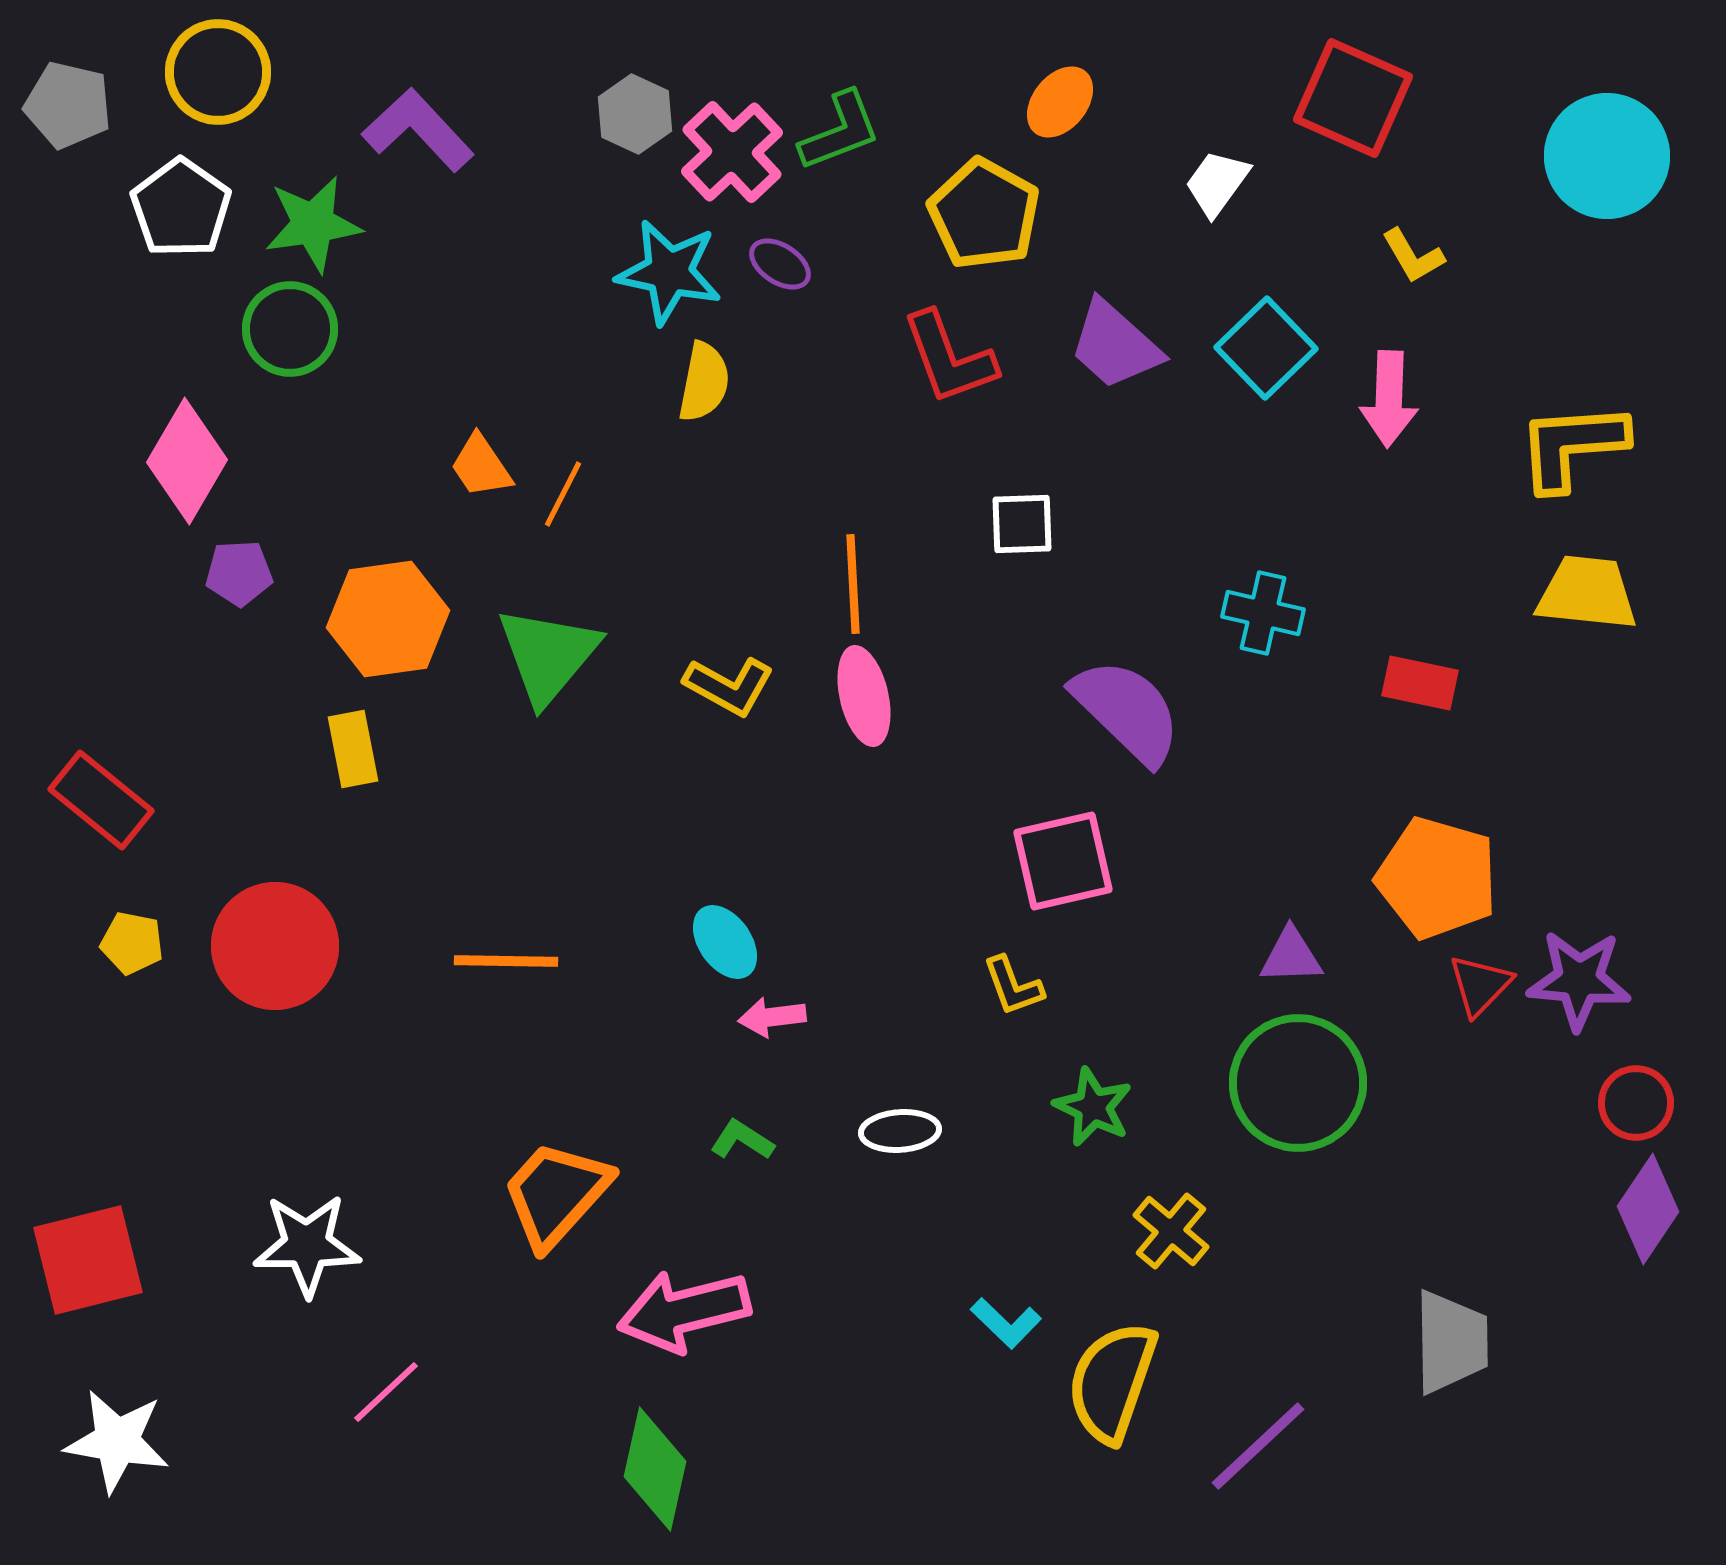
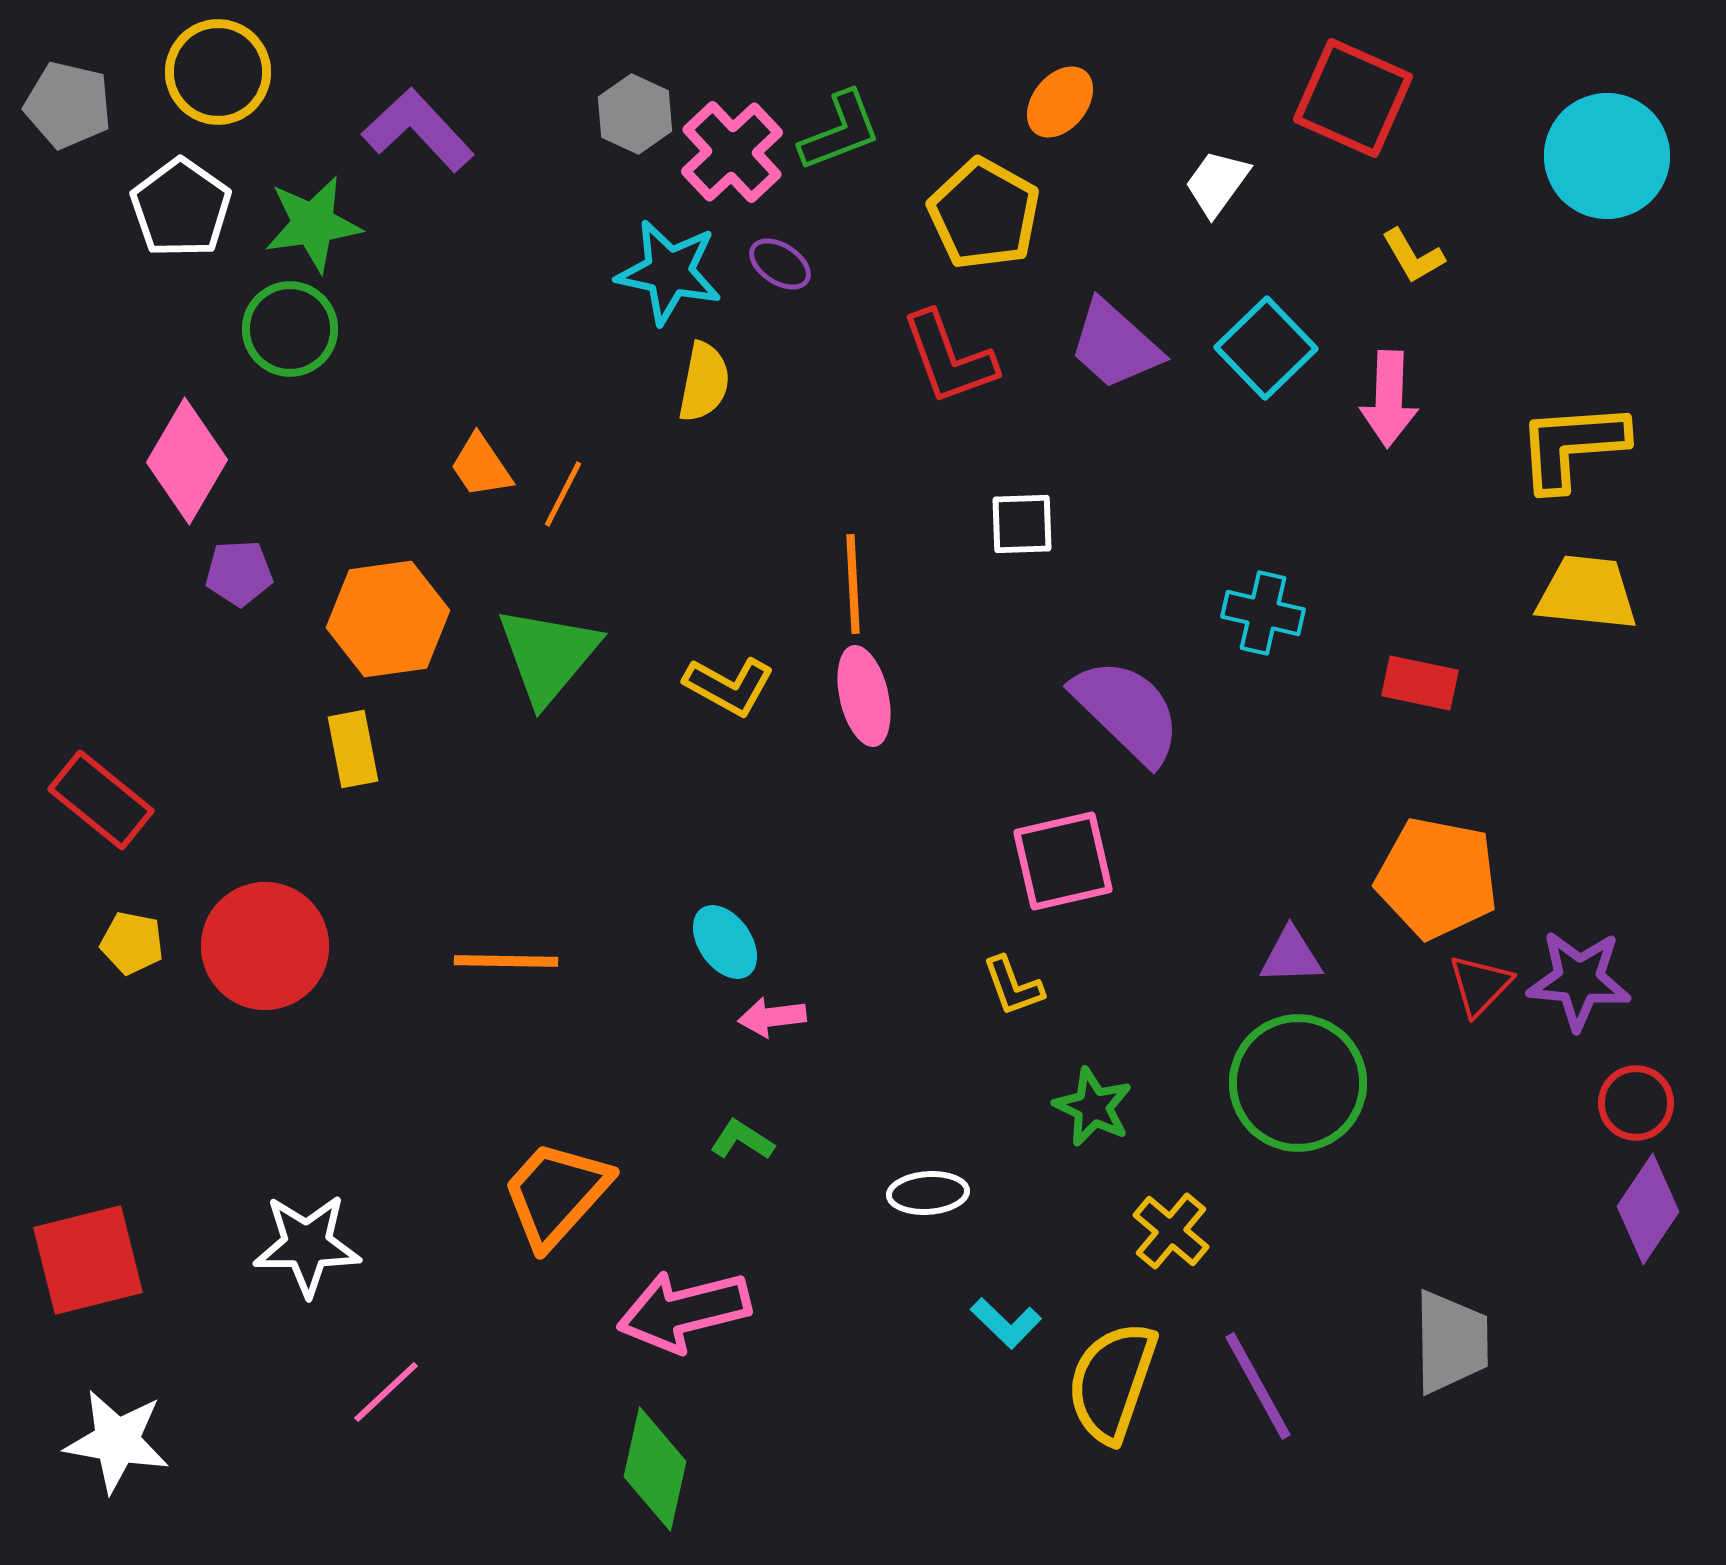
orange pentagon at (1437, 878): rotated 5 degrees counterclockwise
red circle at (275, 946): moved 10 px left
white ellipse at (900, 1131): moved 28 px right, 62 px down
purple line at (1258, 1446): moved 60 px up; rotated 76 degrees counterclockwise
